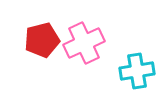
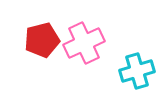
cyan cross: rotated 8 degrees counterclockwise
